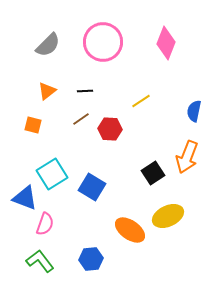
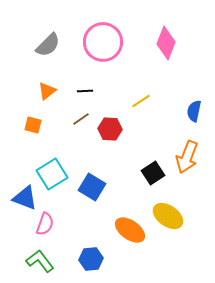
yellow ellipse: rotated 60 degrees clockwise
